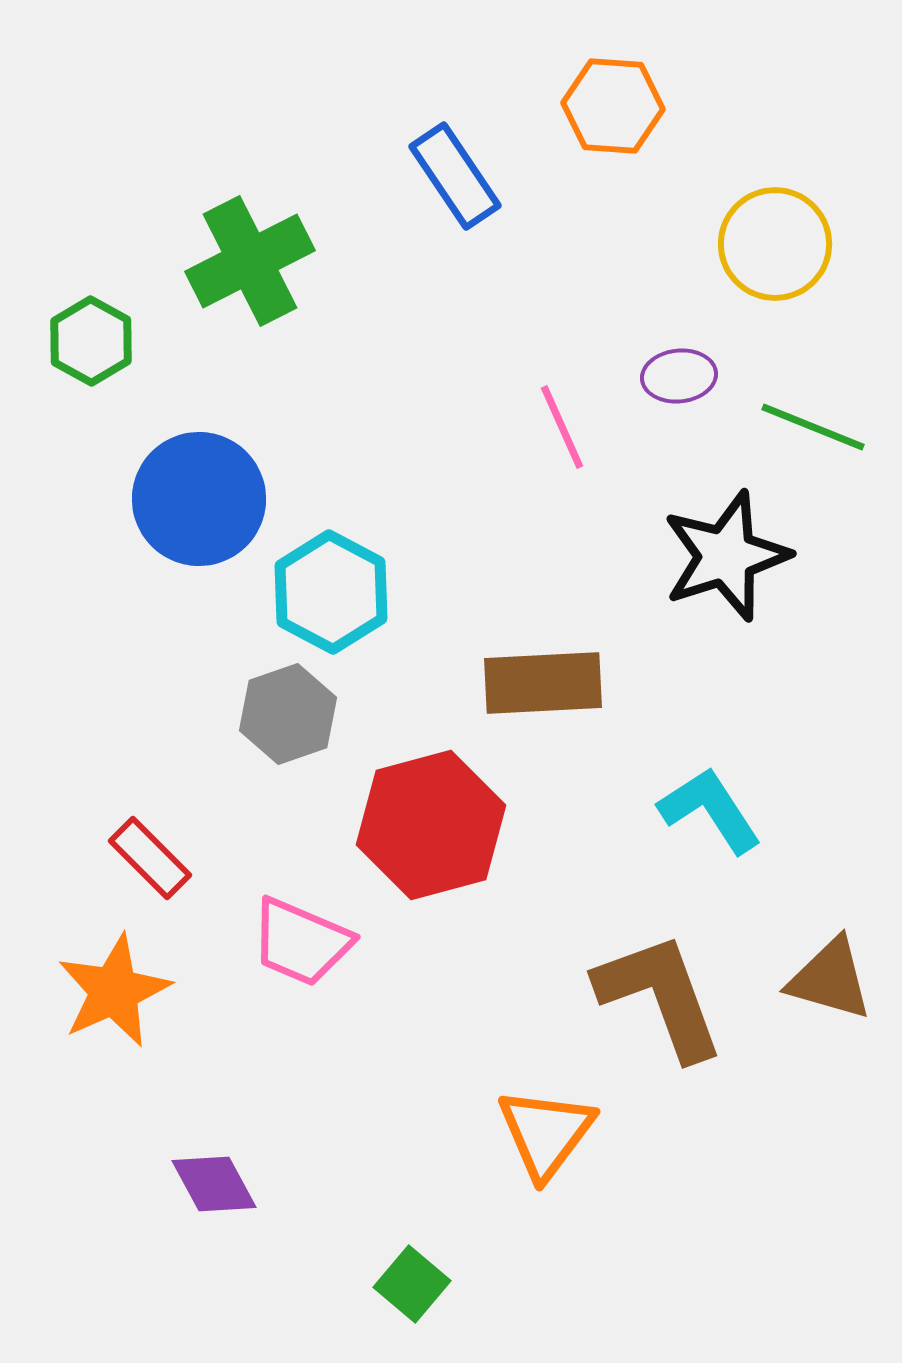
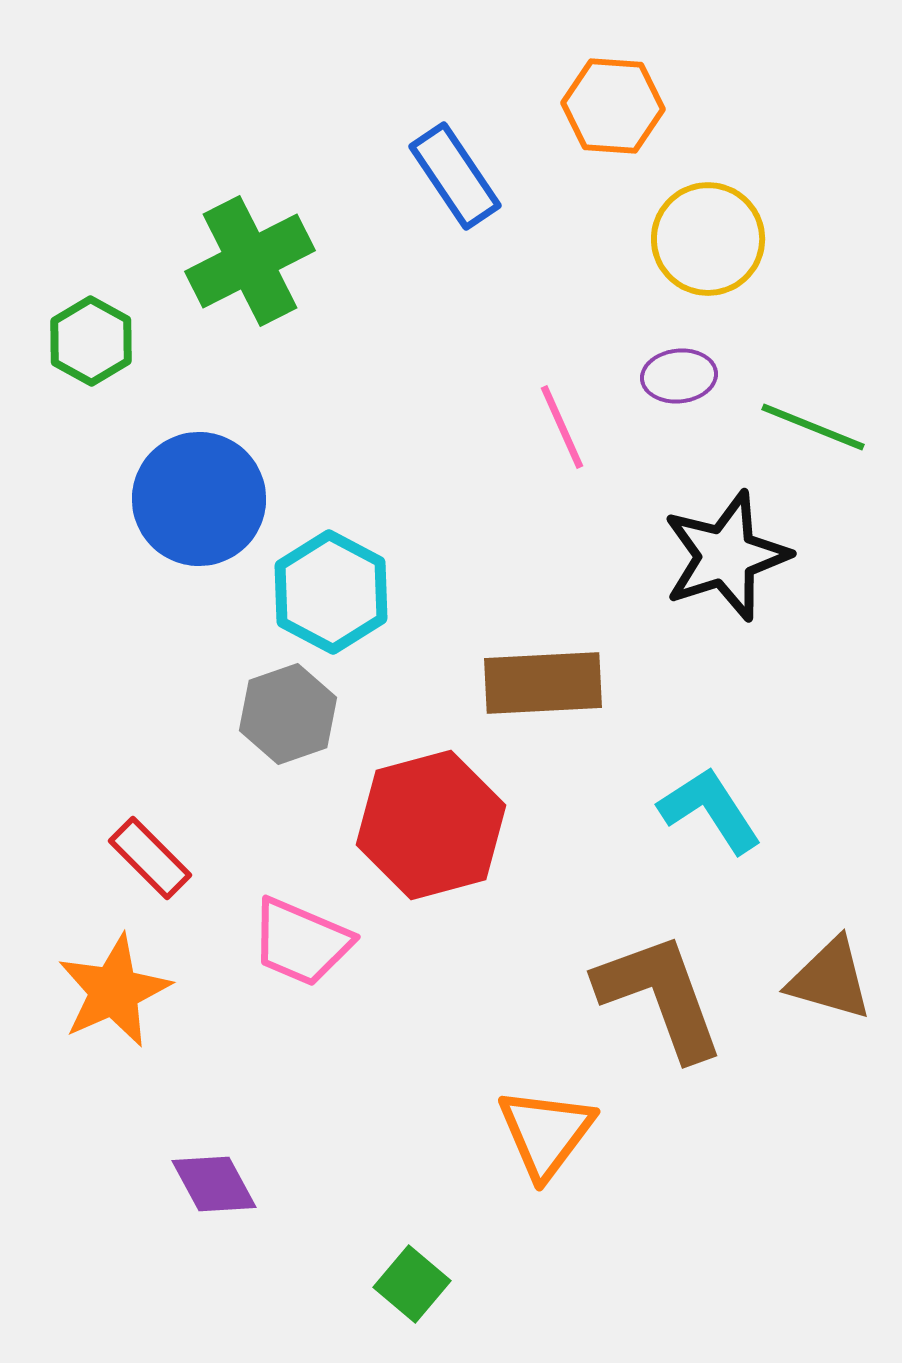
yellow circle: moved 67 px left, 5 px up
